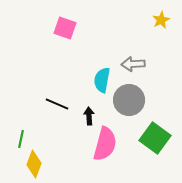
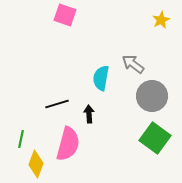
pink square: moved 13 px up
gray arrow: rotated 40 degrees clockwise
cyan semicircle: moved 1 px left, 2 px up
gray circle: moved 23 px right, 4 px up
black line: rotated 40 degrees counterclockwise
black arrow: moved 2 px up
pink semicircle: moved 37 px left
yellow diamond: moved 2 px right
